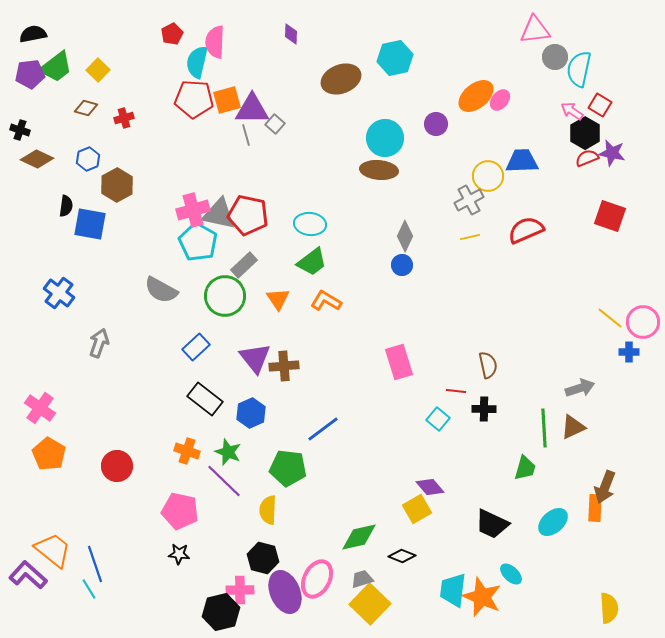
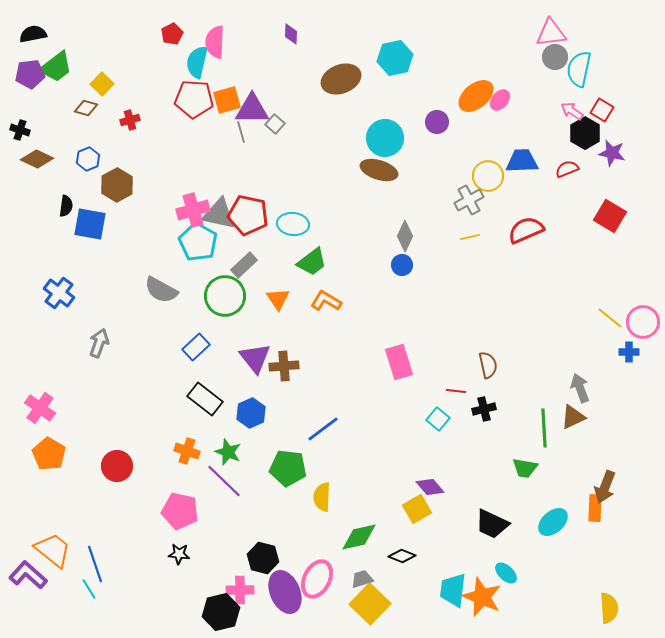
pink triangle at (535, 30): moved 16 px right, 3 px down
yellow square at (98, 70): moved 4 px right, 14 px down
red square at (600, 105): moved 2 px right, 5 px down
red cross at (124, 118): moved 6 px right, 2 px down
purple circle at (436, 124): moved 1 px right, 2 px up
gray line at (246, 135): moved 5 px left, 3 px up
red semicircle at (587, 158): moved 20 px left, 11 px down
brown ellipse at (379, 170): rotated 12 degrees clockwise
red square at (610, 216): rotated 12 degrees clockwise
cyan ellipse at (310, 224): moved 17 px left
gray arrow at (580, 388): rotated 92 degrees counterclockwise
black cross at (484, 409): rotated 15 degrees counterclockwise
brown triangle at (573, 427): moved 10 px up
green trapezoid at (525, 468): rotated 84 degrees clockwise
yellow semicircle at (268, 510): moved 54 px right, 13 px up
cyan ellipse at (511, 574): moved 5 px left, 1 px up
